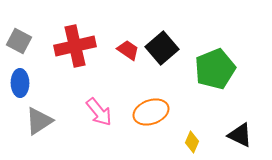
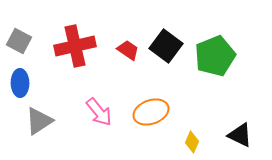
black square: moved 4 px right, 2 px up; rotated 12 degrees counterclockwise
green pentagon: moved 13 px up
